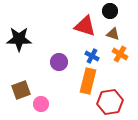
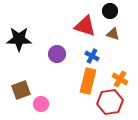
orange cross: moved 25 px down
purple circle: moved 2 px left, 8 px up
